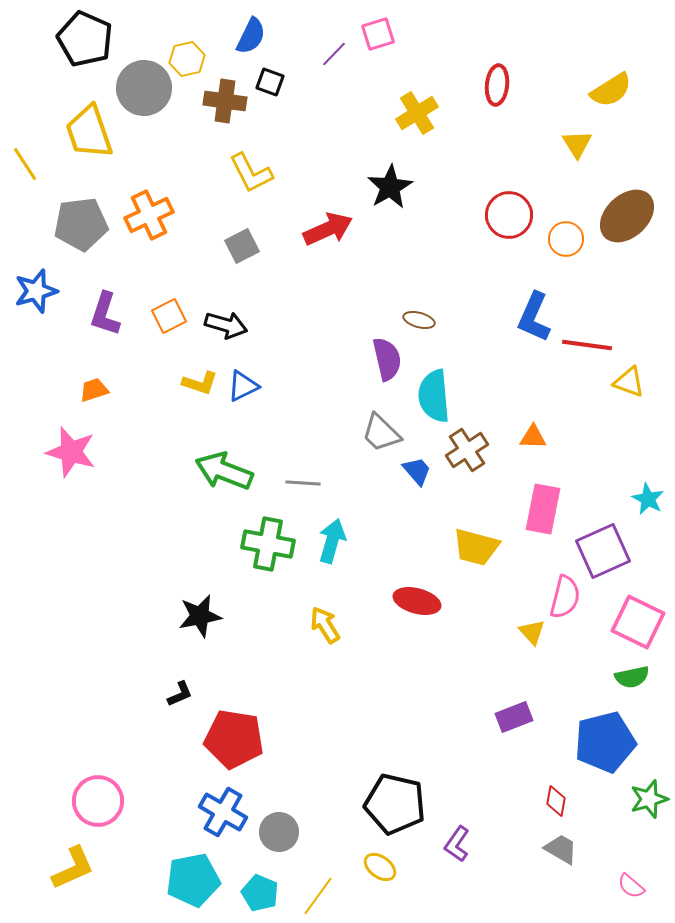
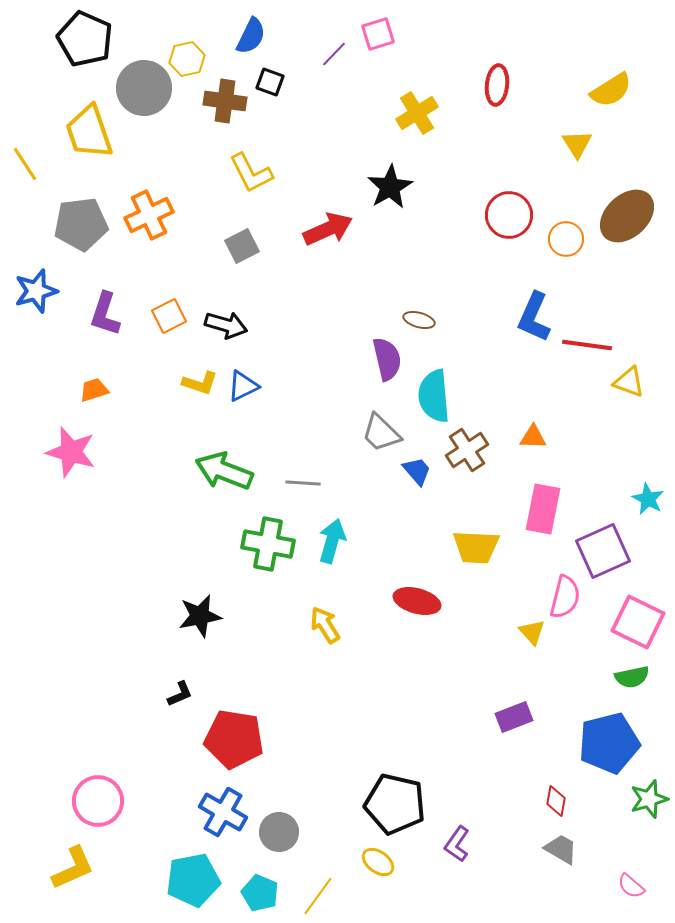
yellow trapezoid at (476, 547): rotated 12 degrees counterclockwise
blue pentagon at (605, 742): moved 4 px right, 1 px down
yellow ellipse at (380, 867): moved 2 px left, 5 px up
